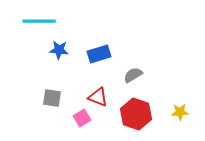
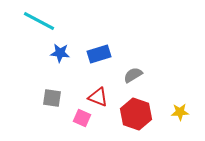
cyan line: rotated 28 degrees clockwise
blue star: moved 1 px right, 3 px down
pink square: rotated 36 degrees counterclockwise
